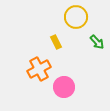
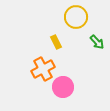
orange cross: moved 4 px right
pink circle: moved 1 px left
